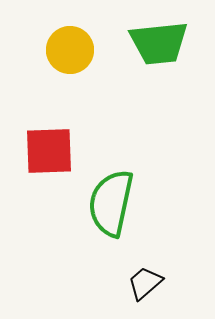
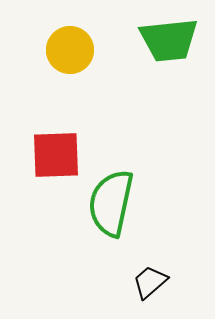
green trapezoid: moved 10 px right, 3 px up
red square: moved 7 px right, 4 px down
black trapezoid: moved 5 px right, 1 px up
